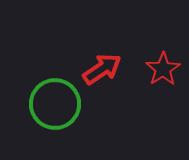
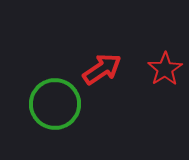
red star: moved 2 px right
